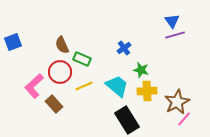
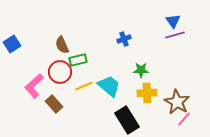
blue triangle: moved 1 px right
blue square: moved 1 px left, 2 px down; rotated 12 degrees counterclockwise
blue cross: moved 9 px up; rotated 16 degrees clockwise
green rectangle: moved 4 px left, 1 px down; rotated 36 degrees counterclockwise
green star: rotated 14 degrees counterclockwise
cyan trapezoid: moved 8 px left
yellow cross: moved 2 px down
brown star: rotated 15 degrees counterclockwise
